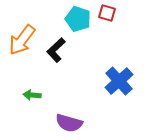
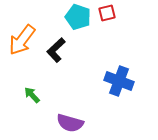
red square: rotated 30 degrees counterclockwise
cyan pentagon: moved 2 px up
blue cross: rotated 28 degrees counterclockwise
green arrow: rotated 42 degrees clockwise
purple semicircle: moved 1 px right
